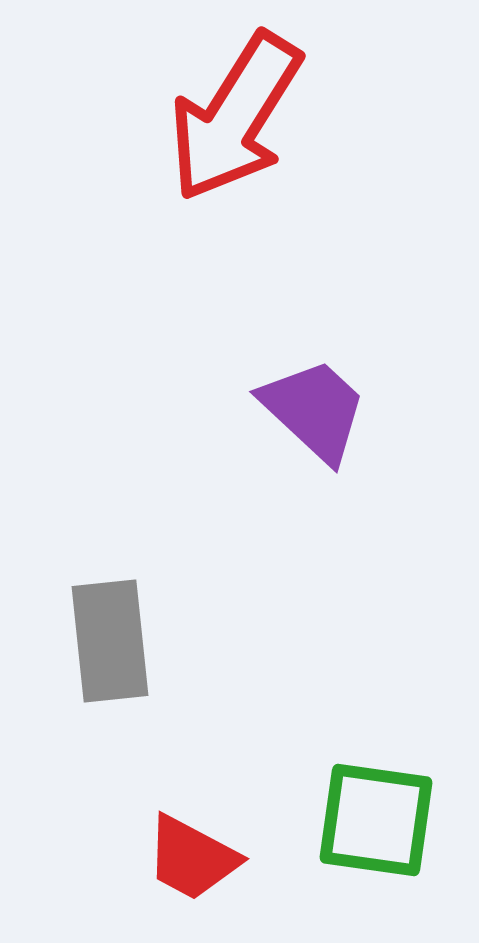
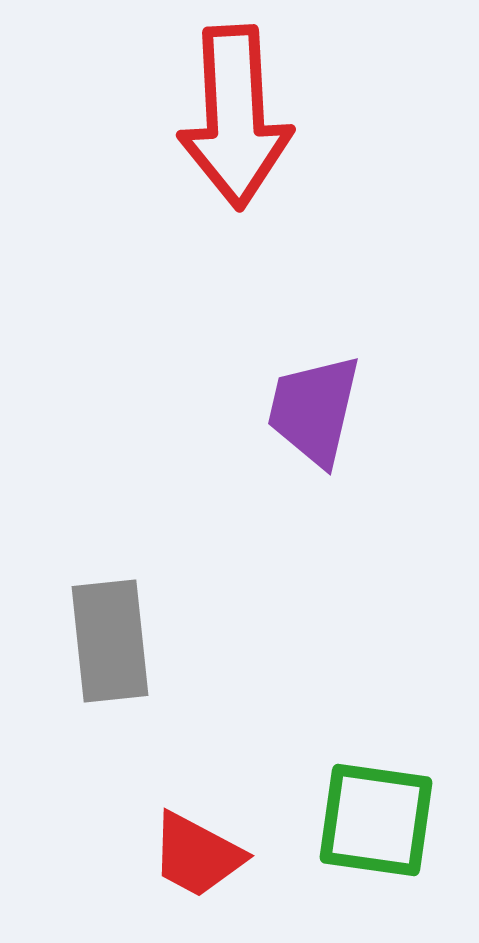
red arrow: rotated 35 degrees counterclockwise
purple trapezoid: rotated 120 degrees counterclockwise
red trapezoid: moved 5 px right, 3 px up
